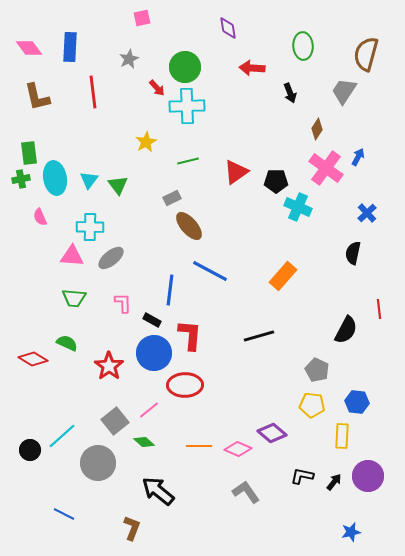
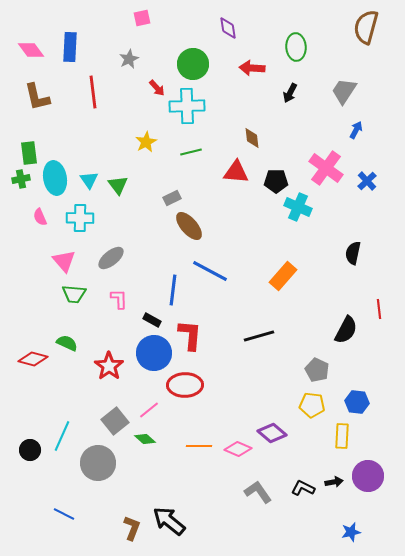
green ellipse at (303, 46): moved 7 px left, 1 px down
pink diamond at (29, 48): moved 2 px right, 2 px down
brown semicircle at (366, 54): moved 27 px up
green circle at (185, 67): moved 8 px right, 3 px up
black arrow at (290, 93): rotated 48 degrees clockwise
brown diamond at (317, 129): moved 65 px left, 9 px down; rotated 40 degrees counterclockwise
blue arrow at (358, 157): moved 2 px left, 27 px up
green line at (188, 161): moved 3 px right, 9 px up
red triangle at (236, 172): rotated 40 degrees clockwise
cyan triangle at (89, 180): rotated 12 degrees counterclockwise
blue cross at (367, 213): moved 32 px up
cyan cross at (90, 227): moved 10 px left, 9 px up
pink triangle at (72, 256): moved 8 px left, 5 px down; rotated 45 degrees clockwise
blue line at (170, 290): moved 3 px right
green trapezoid at (74, 298): moved 4 px up
pink L-shape at (123, 303): moved 4 px left, 4 px up
red diamond at (33, 359): rotated 16 degrees counterclockwise
cyan line at (62, 436): rotated 24 degrees counterclockwise
green diamond at (144, 442): moved 1 px right, 3 px up
black L-shape at (302, 476): moved 1 px right, 12 px down; rotated 15 degrees clockwise
black arrow at (334, 482): rotated 42 degrees clockwise
black arrow at (158, 491): moved 11 px right, 30 px down
gray L-shape at (246, 492): moved 12 px right
